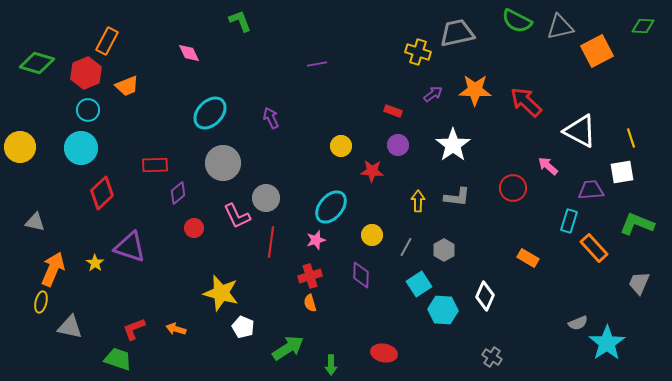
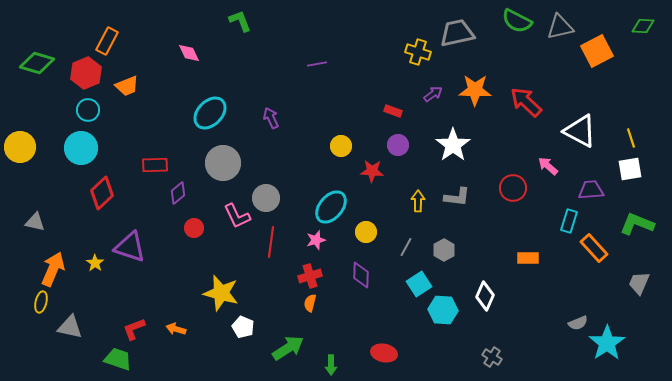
white square at (622, 172): moved 8 px right, 3 px up
yellow circle at (372, 235): moved 6 px left, 3 px up
orange rectangle at (528, 258): rotated 30 degrees counterclockwise
orange semicircle at (310, 303): rotated 30 degrees clockwise
